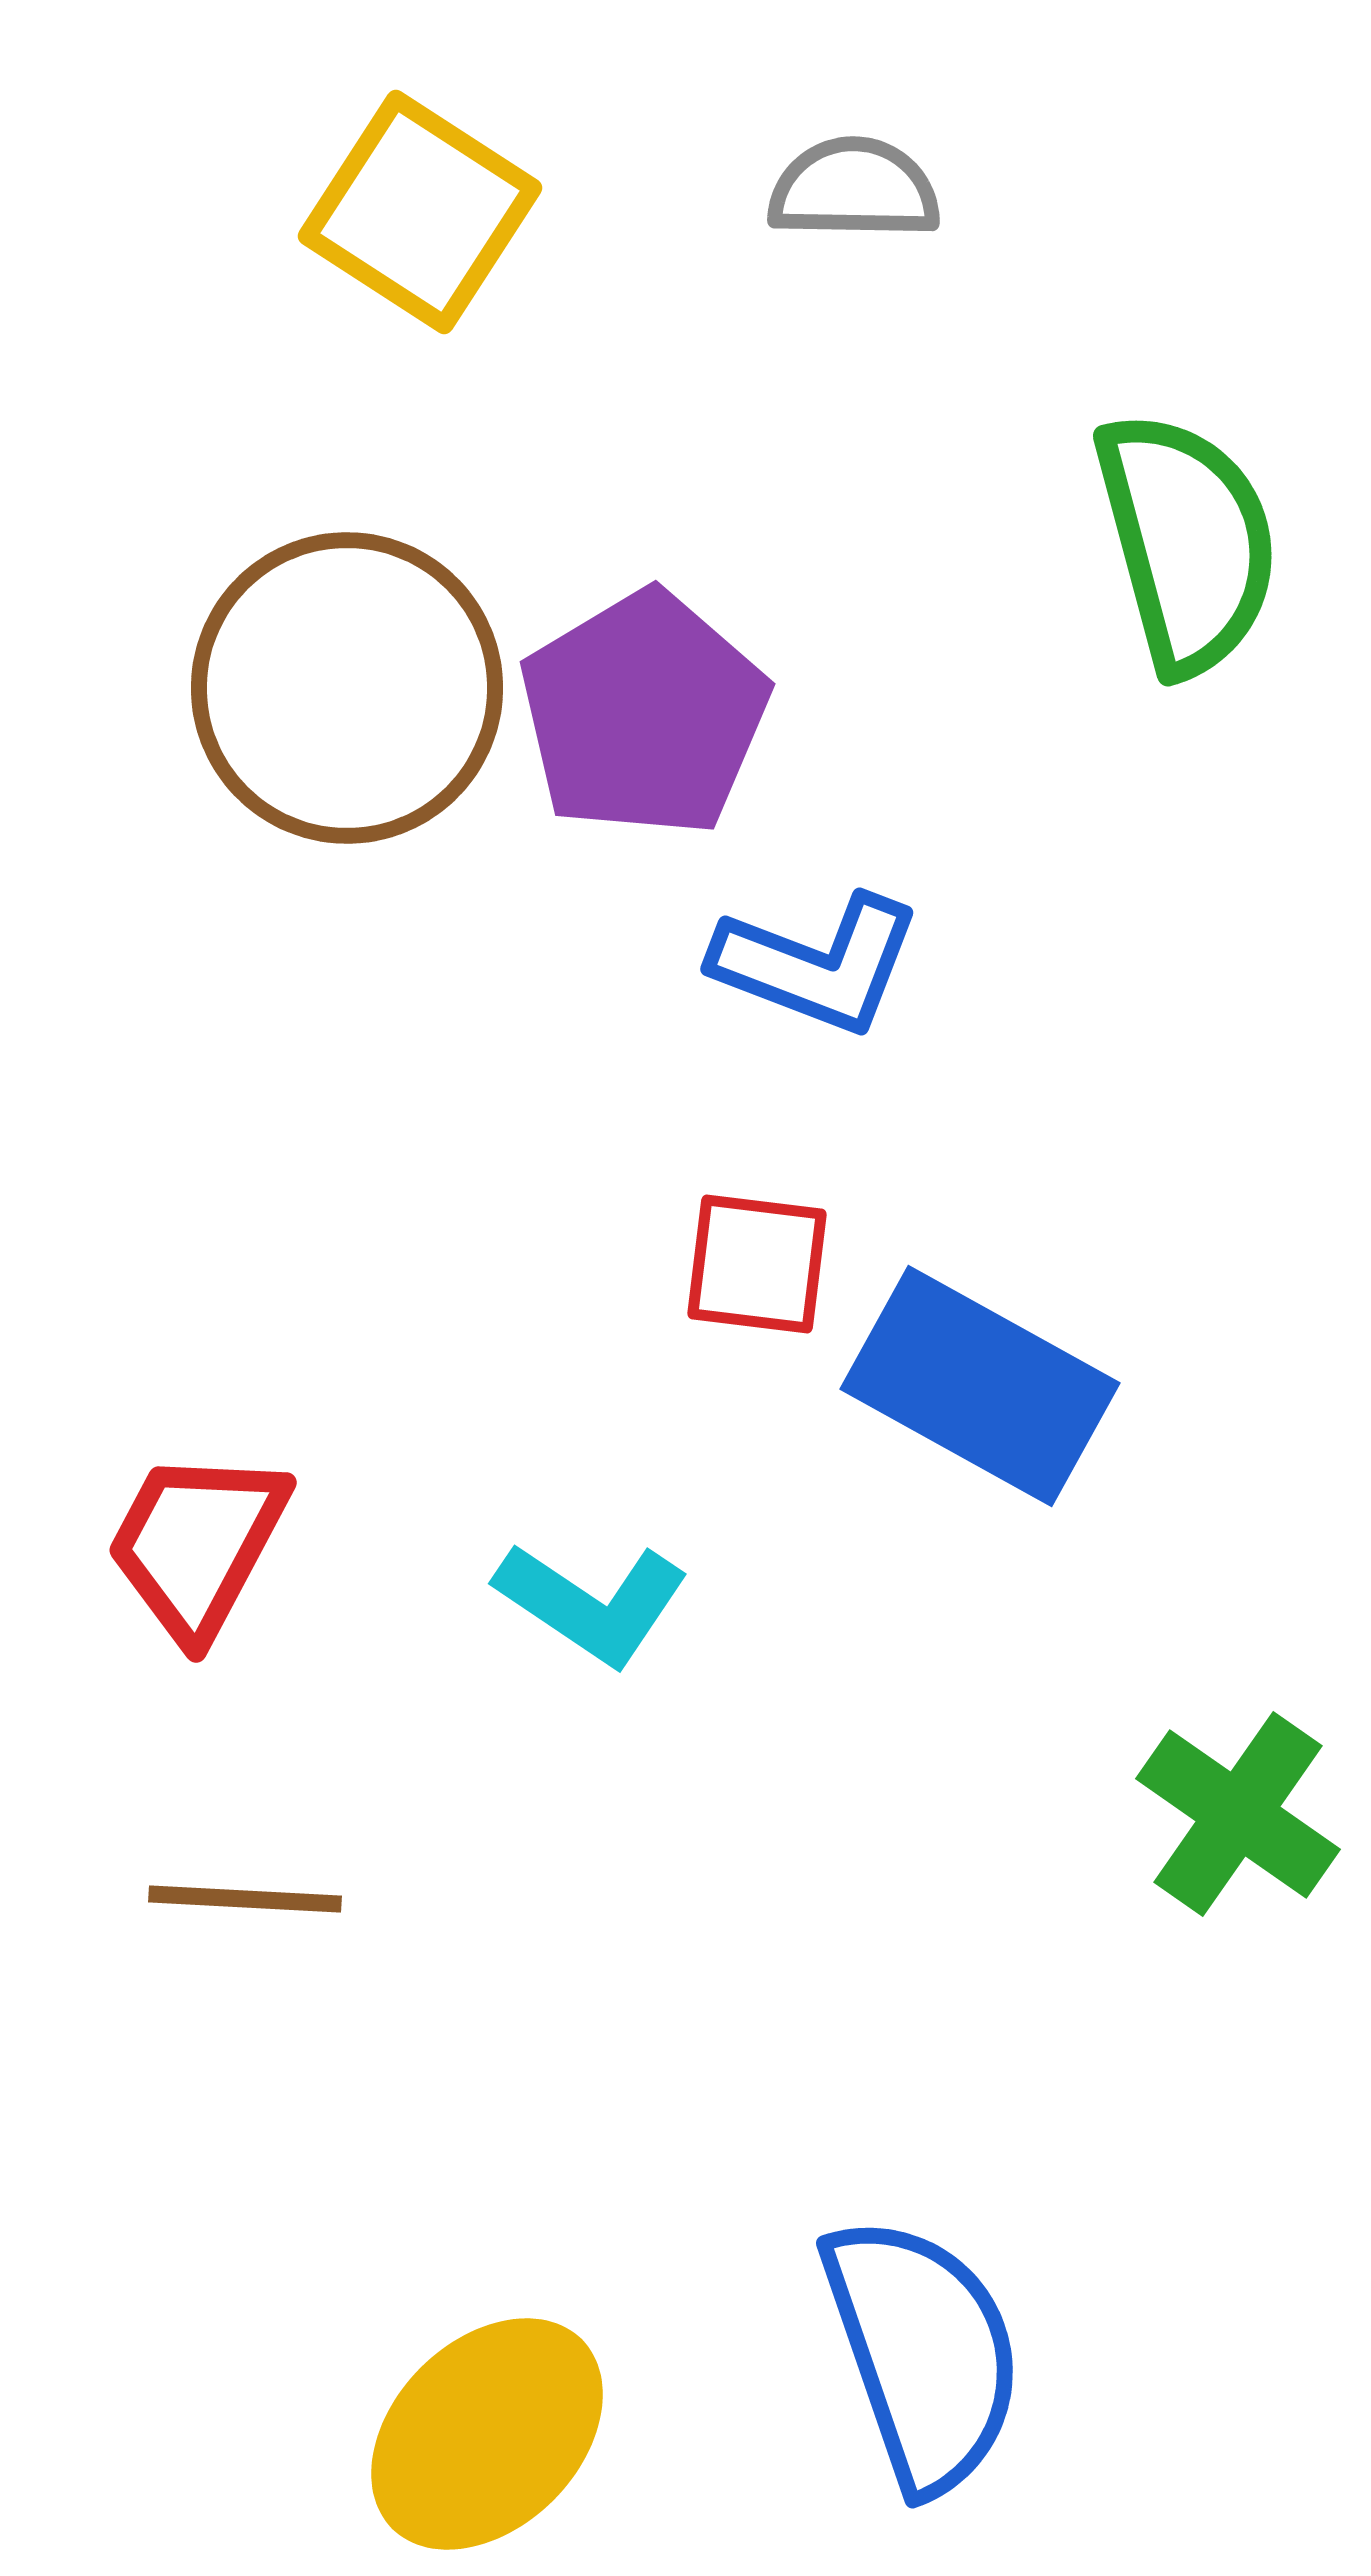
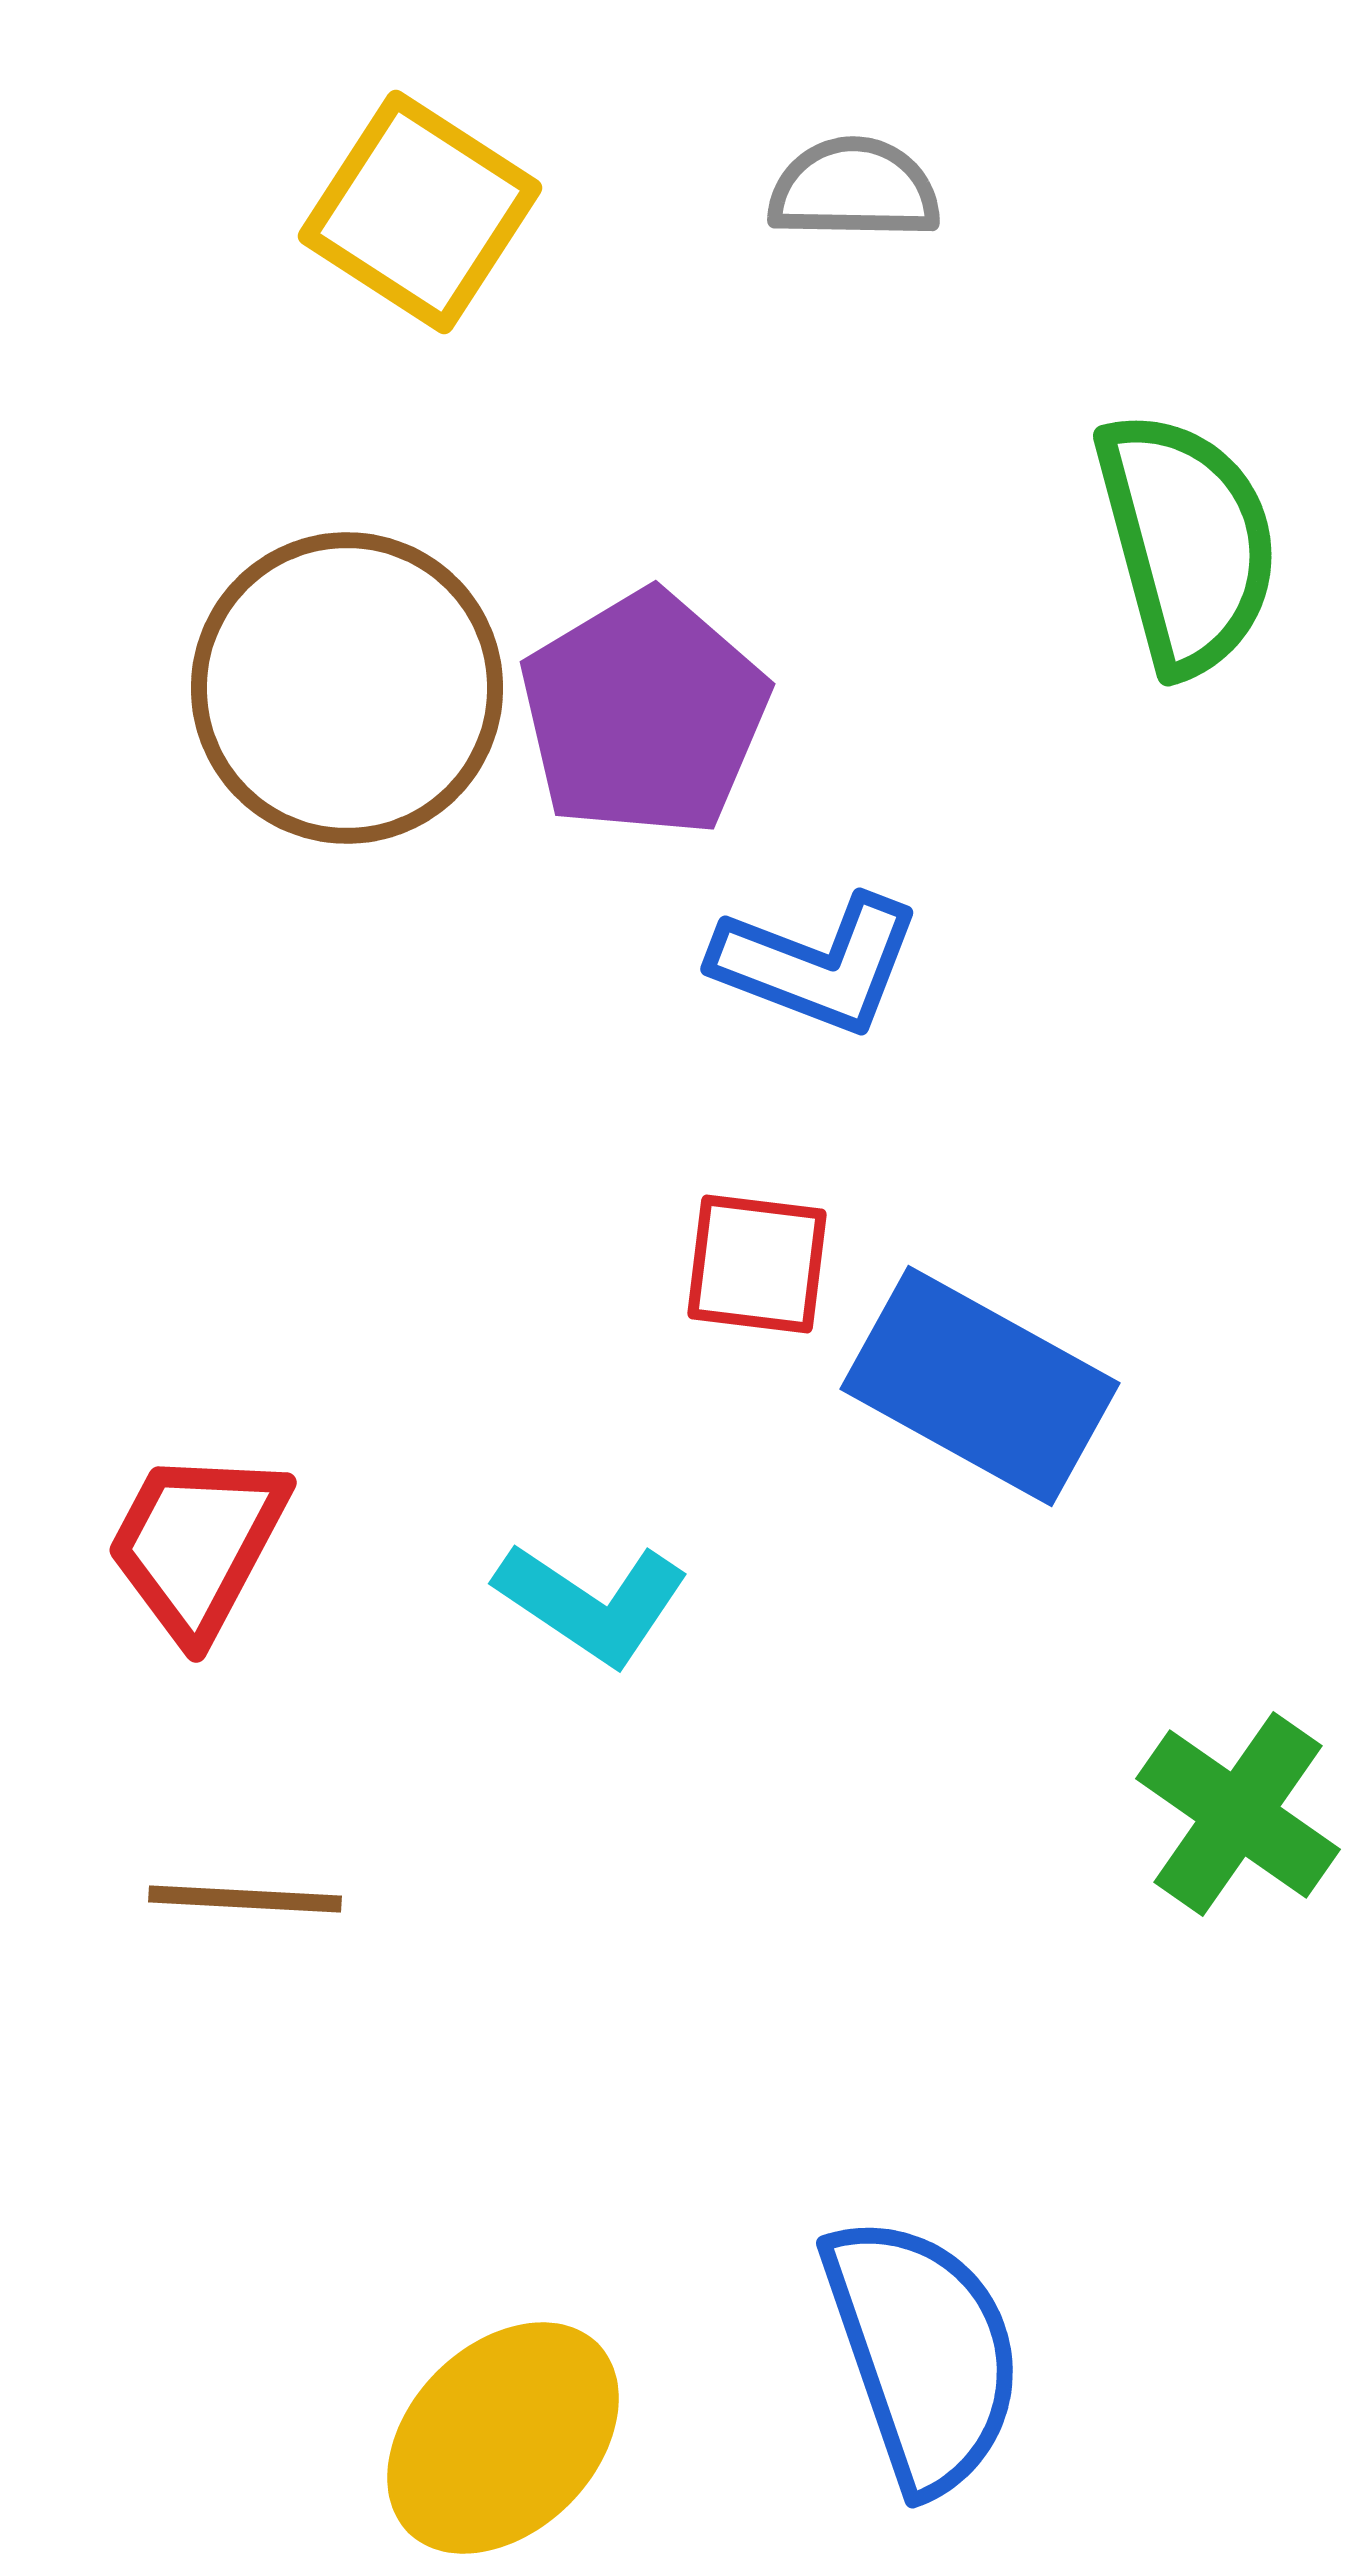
yellow ellipse: moved 16 px right, 4 px down
